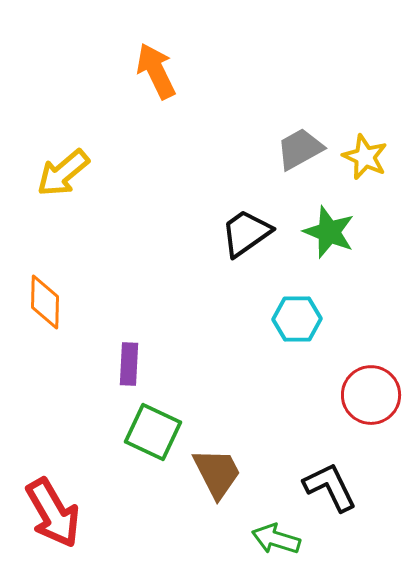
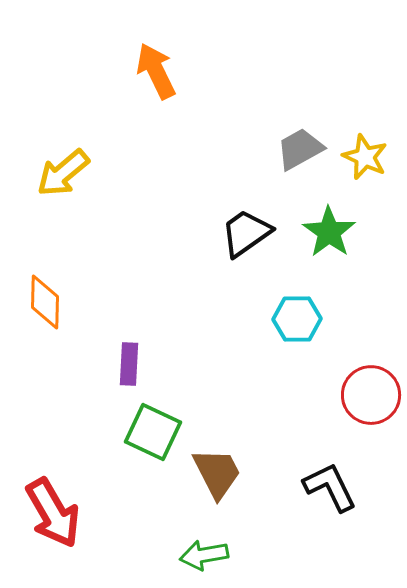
green star: rotated 14 degrees clockwise
green arrow: moved 72 px left, 16 px down; rotated 27 degrees counterclockwise
